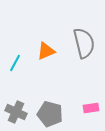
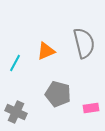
gray pentagon: moved 8 px right, 20 px up
